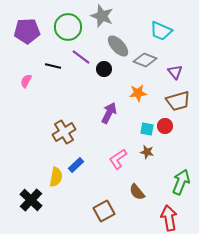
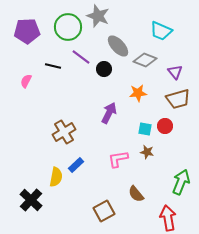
gray star: moved 4 px left
brown trapezoid: moved 2 px up
cyan square: moved 2 px left
pink L-shape: rotated 25 degrees clockwise
brown semicircle: moved 1 px left, 2 px down
red arrow: moved 1 px left
